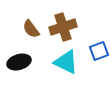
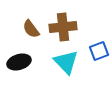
brown cross: rotated 12 degrees clockwise
cyan triangle: rotated 20 degrees clockwise
